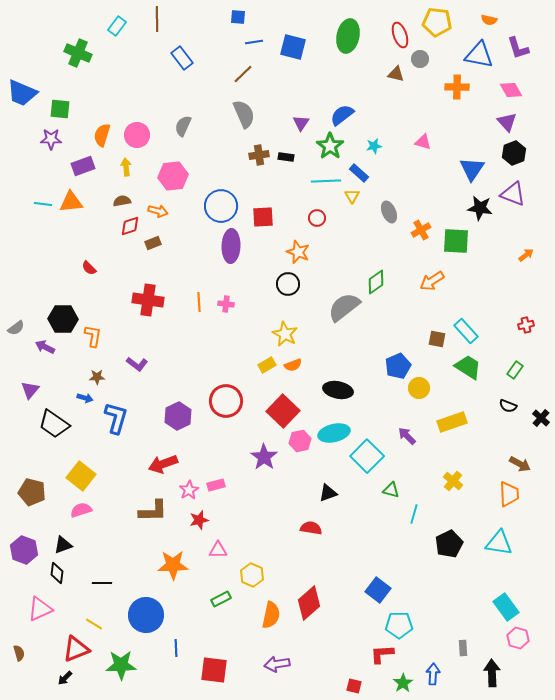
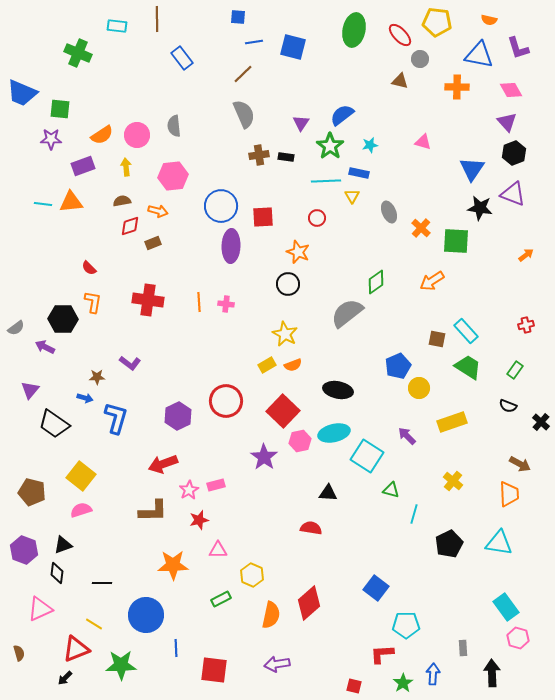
cyan rectangle at (117, 26): rotated 60 degrees clockwise
red ellipse at (400, 35): rotated 25 degrees counterclockwise
green ellipse at (348, 36): moved 6 px right, 6 px up
brown triangle at (396, 74): moved 4 px right, 7 px down
gray semicircle at (183, 126): moved 9 px left; rotated 30 degrees counterclockwise
orange semicircle at (102, 135): rotated 140 degrees counterclockwise
cyan star at (374, 146): moved 4 px left, 1 px up
blue rectangle at (359, 173): rotated 30 degrees counterclockwise
orange cross at (421, 230): moved 2 px up; rotated 18 degrees counterclockwise
gray semicircle at (344, 307): moved 3 px right, 6 px down
orange L-shape at (93, 336): moved 34 px up
purple L-shape at (137, 364): moved 7 px left, 1 px up
black cross at (541, 418): moved 4 px down
cyan square at (367, 456): rotated 12 degrees counterclockwise
black triangle at (328, 493): rotated 24 degrees clockwise
blue square at (378, 590): moved 2 px left, 2 px up
cyan pentagon at (399, 625): moved 7 px right
